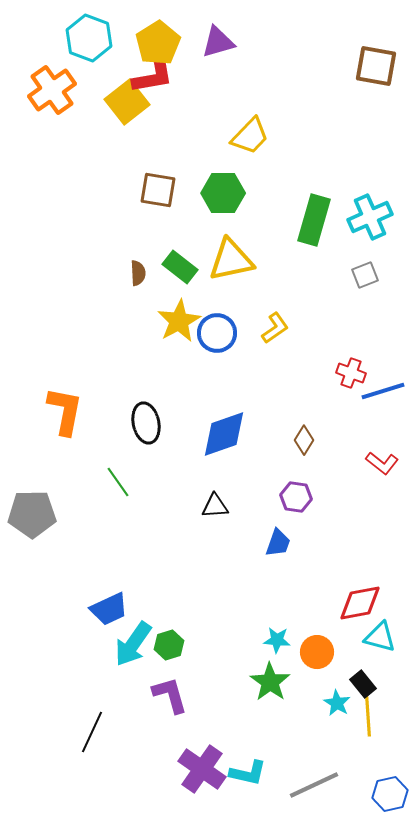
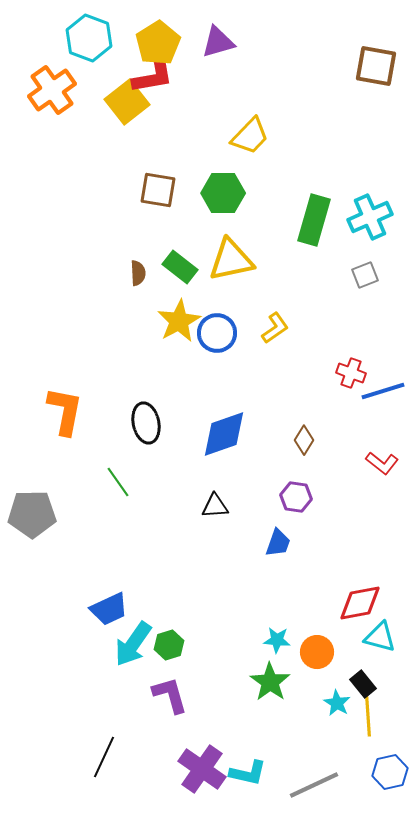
black line at (92, 732): moved 12 px right, 25 px down
blue hexagon at (390, 794): moved 22 px up
